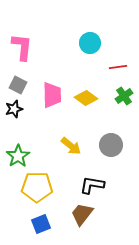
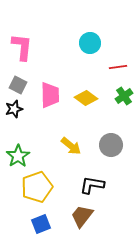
pink trapezoid: moved 2 px left
yellow pentagon: rotated 20 degrees counterclockwise
brown trapezoid: moved 2 px down
